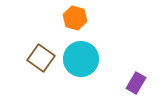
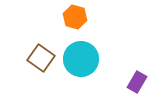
orange hexagon: moved 1 px up
purple rectangle: moved 1 px right, 1 px up
